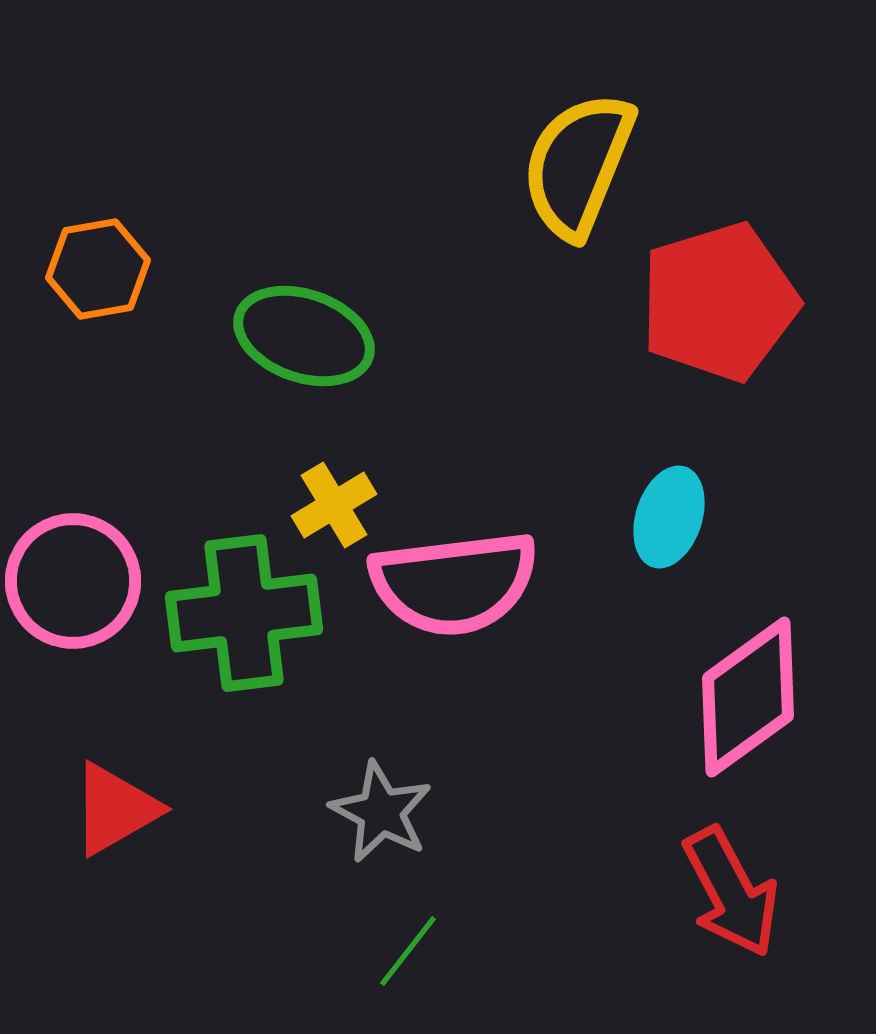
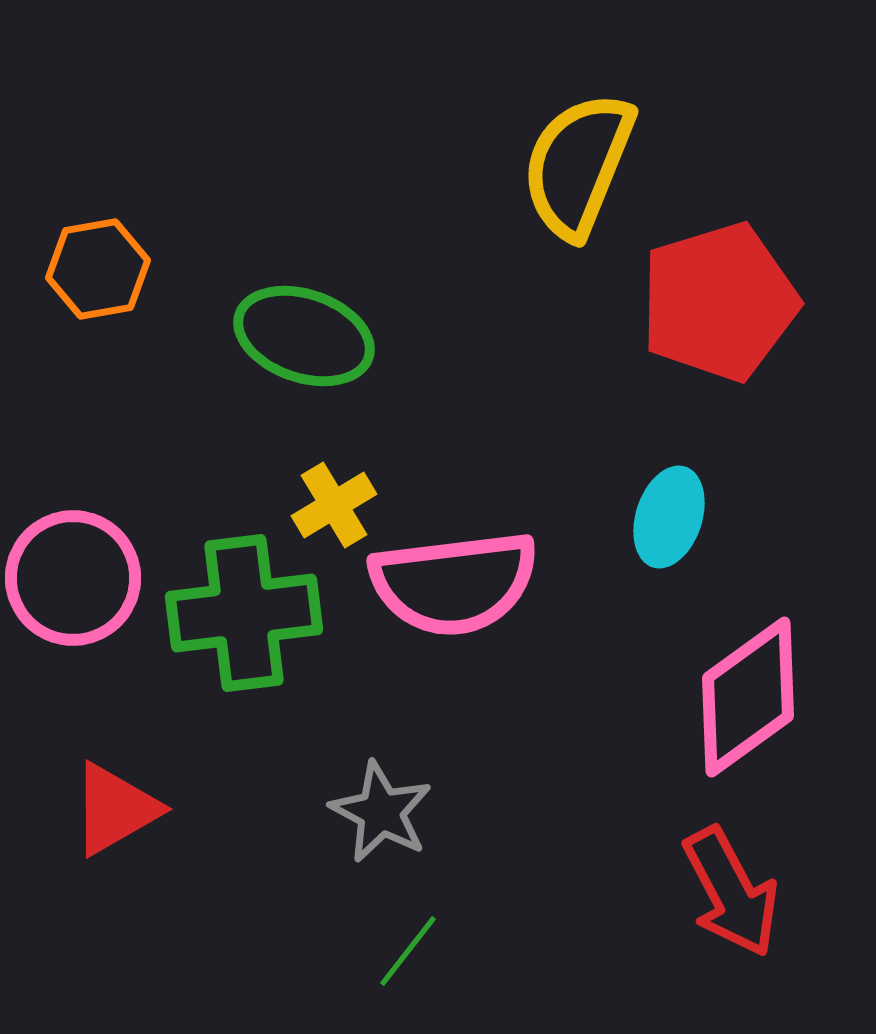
pink circle: moved 3 px up
